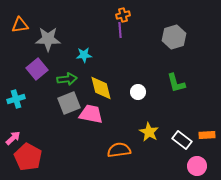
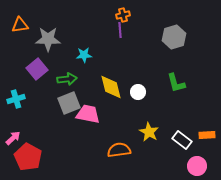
yellow diamond: moved 10 px right, 1 px up
pink trapezoid: moved 3 px left
